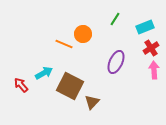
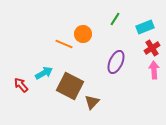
red cross: moved 1 px right
